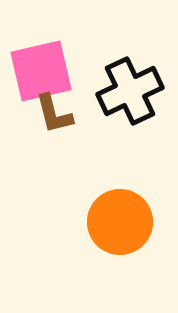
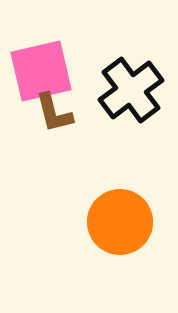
black cross: moved 1 px right, 1 px up; rotated 12 degrees counterclockwise
brown L-shape: moved 1 px up
